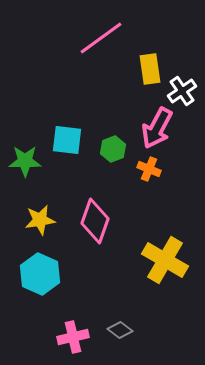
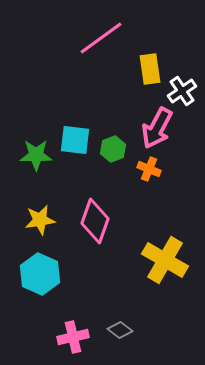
cyan square: moved 8 px right
green star: moved 11 px right, 6 px up
